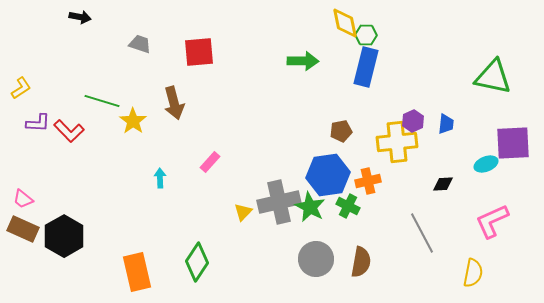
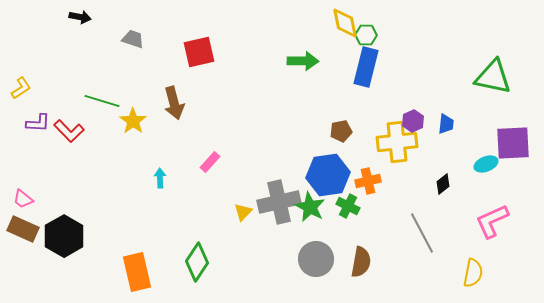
gray trapezoid: moved 7 px left, 5 px up
red square: rotated 8 degrees counterclockwise
black diamond: rotated 35 degrees counterclockwise
